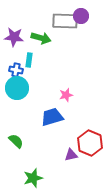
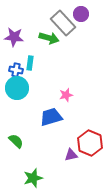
purple circle: moved 2 px up
gray rectangle: moved 2 px left, 2 px down; rotated 45 degrees clockwise
green arrow: moved 8 px right
cyan rectangle: moved 1 px right, 3 px down
blue trapezoid: moved 1 px left
